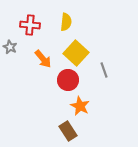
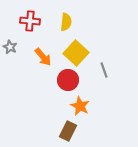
red cross: moved 4 px up
orange arrow: moved 2 px up
brown rectangle: rotated 60 degrees clockwise
